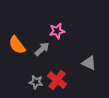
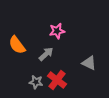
gray arrow: moved 4 px right, 5 px down
